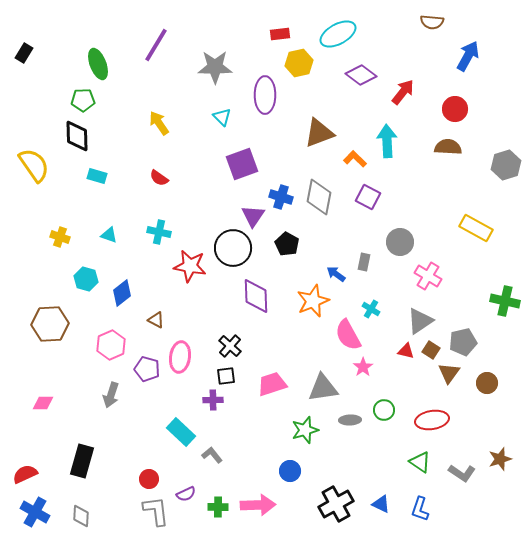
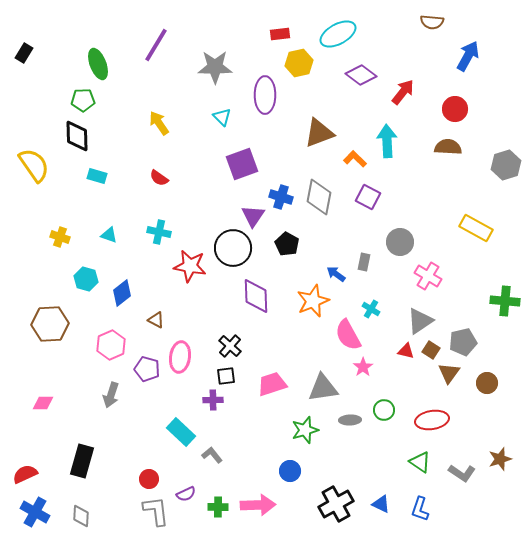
green cross at (505, 301): rotated 8 degrees counterclockwise
